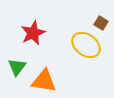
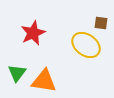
brown square: rotated 24 degrees counterclockwise
green triangle: moved 6 px down
